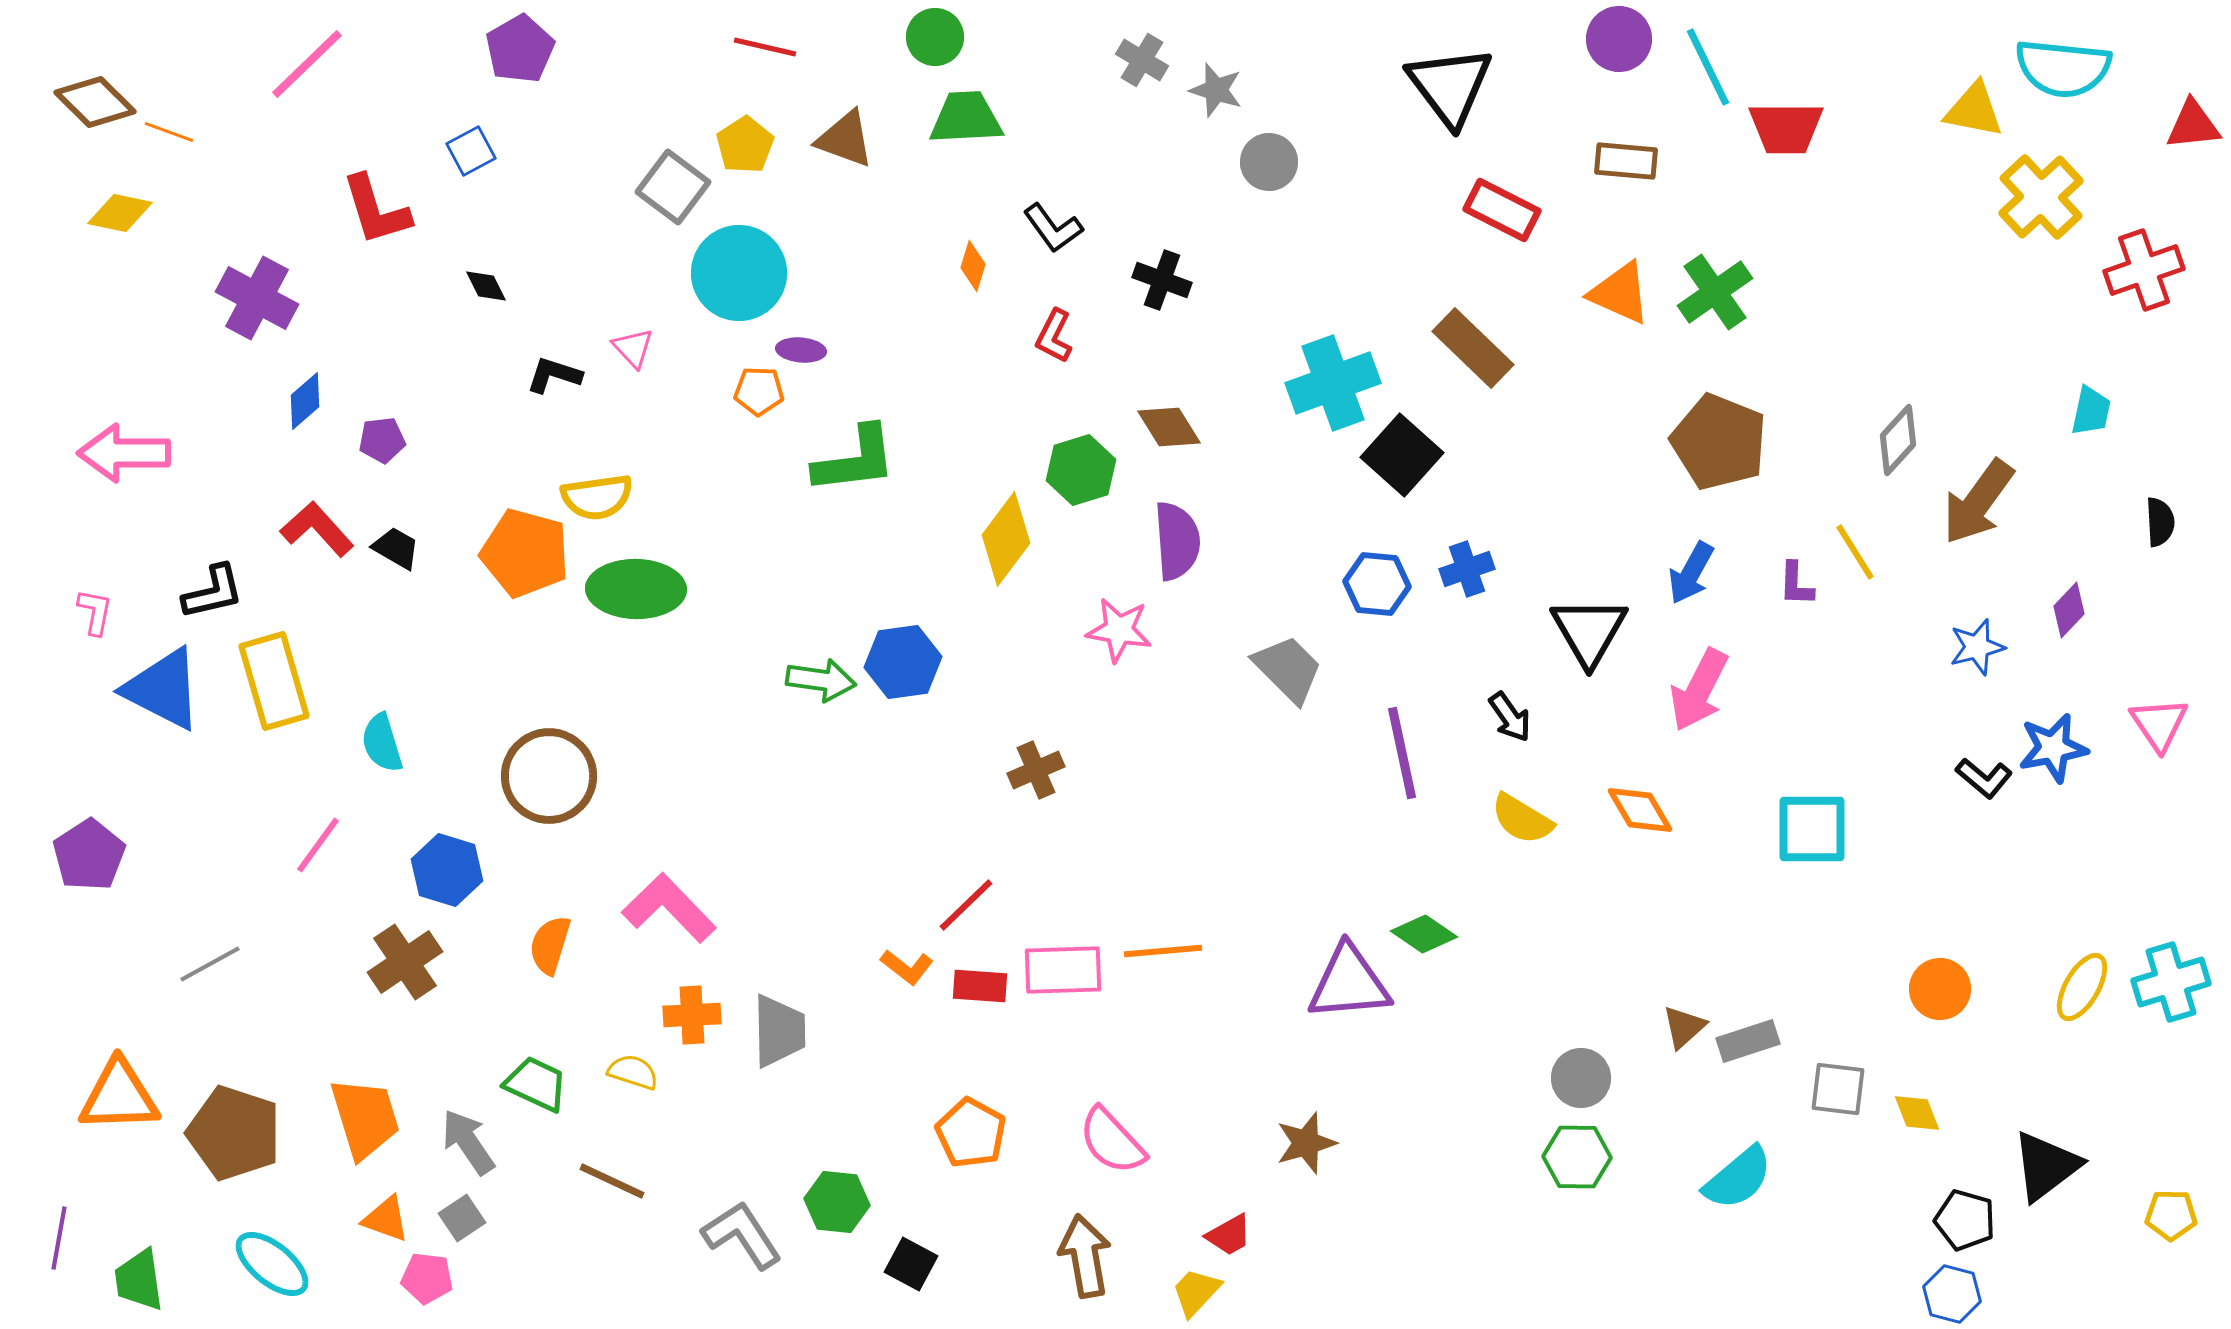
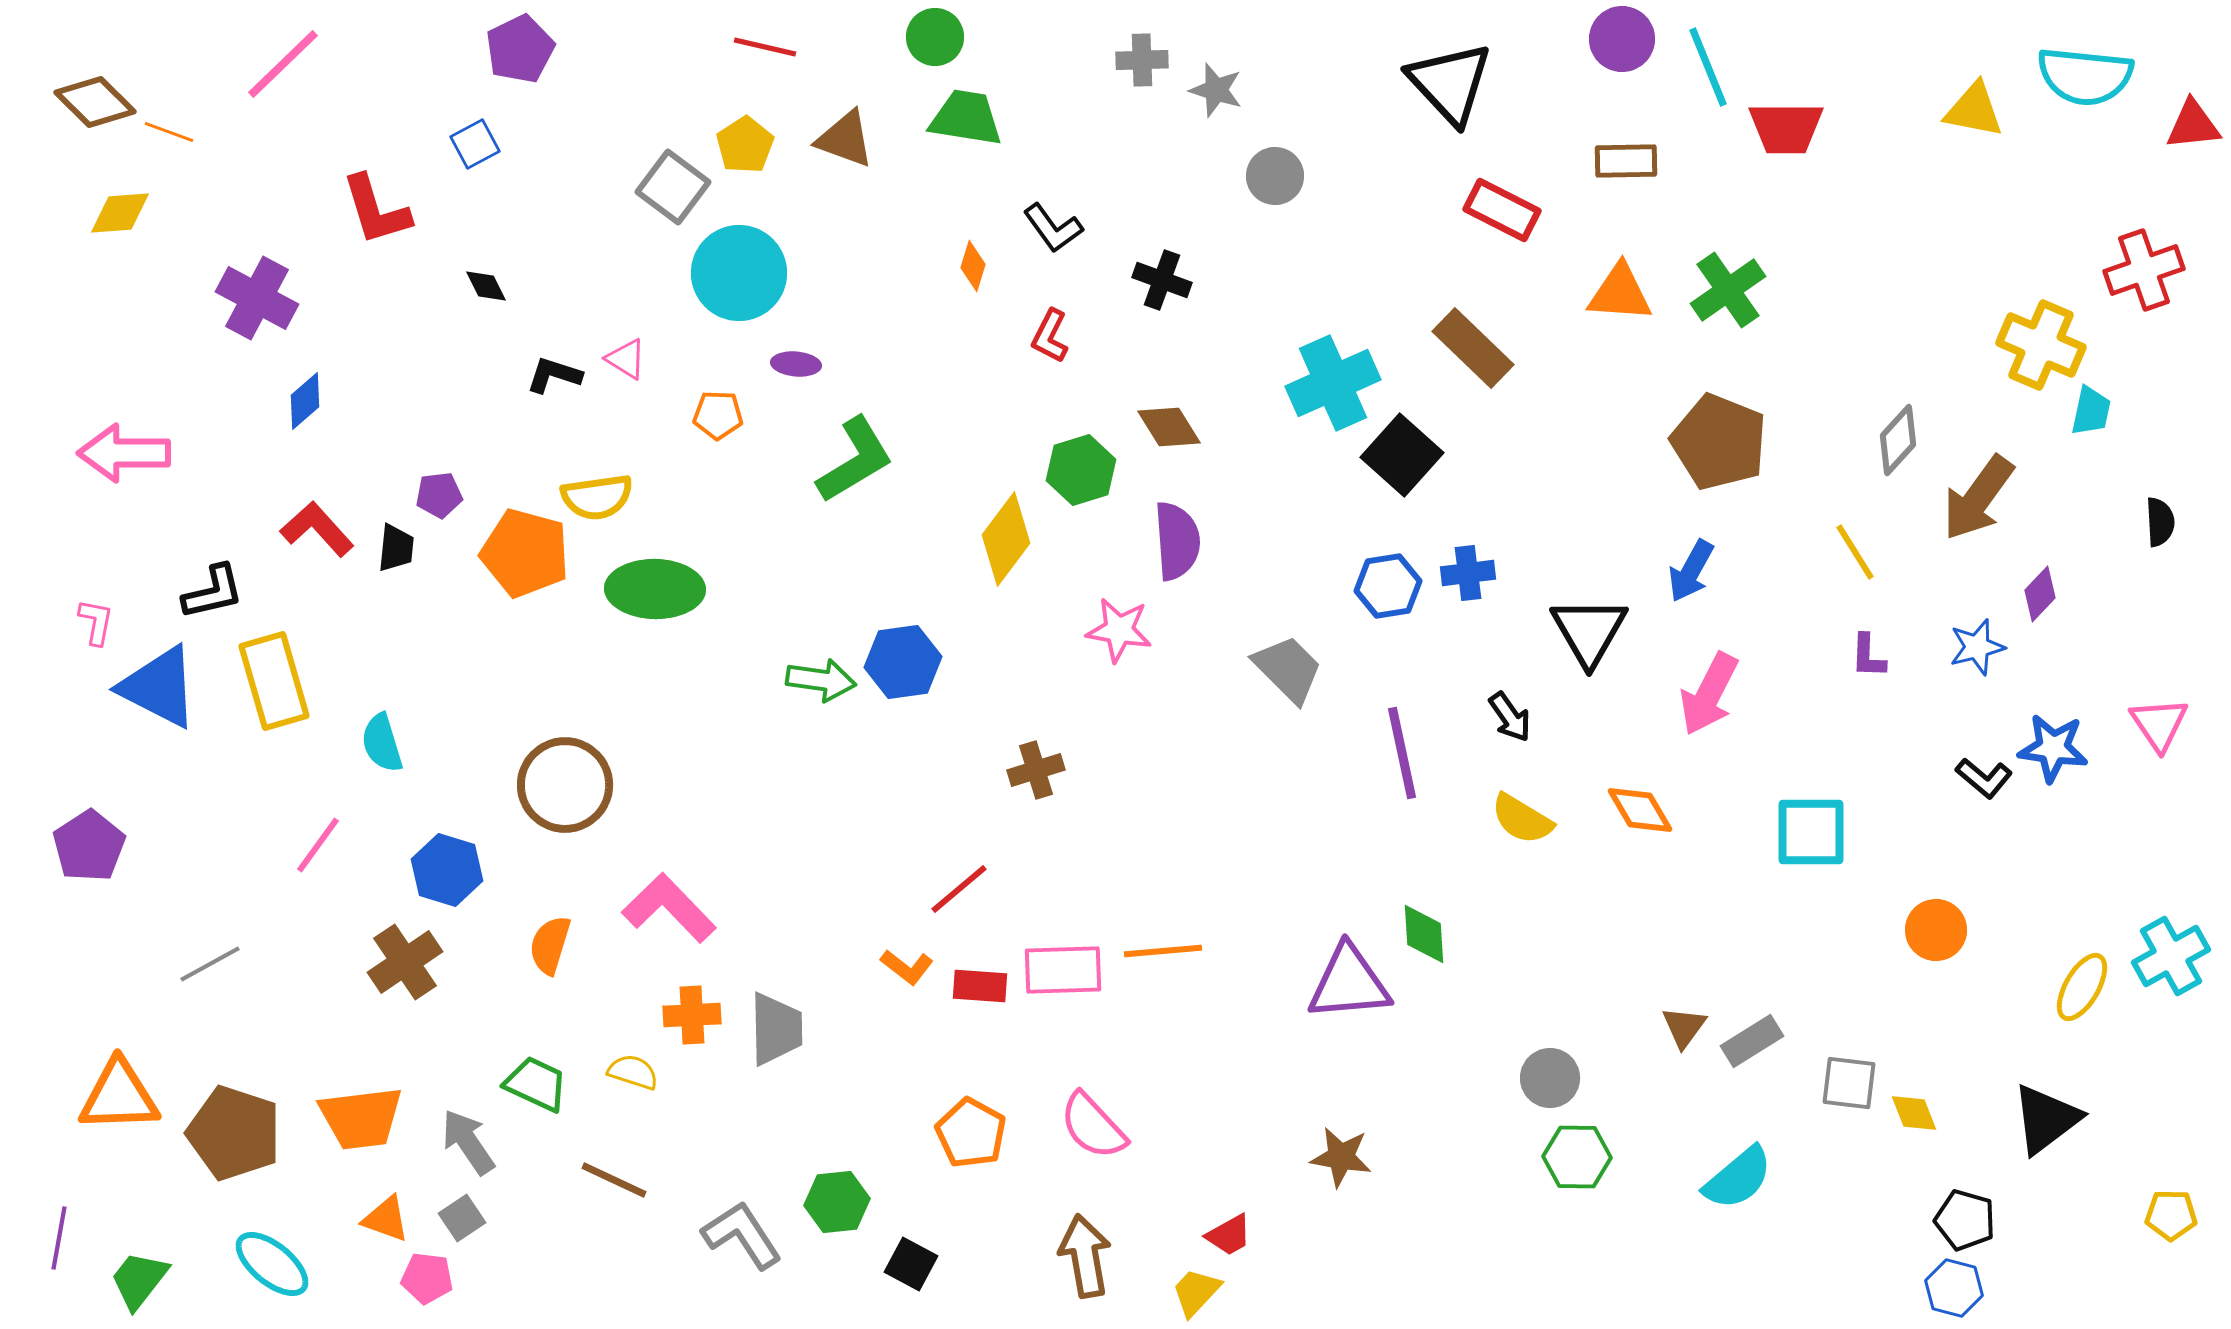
purple circle at (1619, 39): moved 3 px right
purple pentagon at (520, 49): rotated 4 degrees clockwise
gray cross at (1142, 60): rotated 33 degrees counterclockwise
pink line at (307, 64): moved 24 px left
cyan line at (1708, 67): rotated 4 degrees clockwise
cyan semicircle at (2063, 68): moved 22 px right, 8 px down
black triangle at (1450, 86): moved 3 px up; rotated 6 degrees counterclockwise
green trapezoid at (966, 118): rotated 12 degrees clockwise
blue square at (471, 151): moved 4 px right, 7 px up
brown rectangle at (1626, 161): rotated 6 degrees counterclockwise
gray circle at (1269, 162): moved 6 px right, 14 px down
yellow cross at (2041, 197): moved 148 px down; rotated 24 degrees counterclockwise
yellow diamond at (120, 213): rotated 16 degrees counterclockwise
green cross at (1715, 292): moved 13 px right, 2 px up
orange triangle at (1620, 293): rotated 20 degrees counterclockwise
red L-shape at (1054, 336): moved 4 px left
pink triangle at (633, 348): moved 7 px left, 11 px down; rotated 15 degrees counterclockwise
purple ellipse at (801, 350): moved 5 px left, 14 px down
cyan cross at (1333, 383): rotated 4 degrees counterclockwise
orange pentagon at (759, 391): moved 41 px left, 24 px down
purple pentagon at (382, 440): moved 57 px right, 55 px down
green L-shape at (855, 460): rotated 24 degrees counterclockwise
brown arrow at (1978, 502): moved 4 px up
black trapezoid at (396, 548): rotated 66 degrees clockwise
blue cross at (1467, 569): moved 1 px right, 4 px down; rotated 12 degrees clockwise
blue arrow at (1691, 573): moved 2 px up
blue hexagon at (1377, 584): moved 11 px right, 2 px down; rotated 14 degrees counterclockwise
purple L-shape at (1796, 584): moved 72 px right, 72 px down
green ellipse at (636, 589): moved 19 px right
purple diamond at (2069, 610): moved 29 px left, 16 px up
pink L-shape at (95, 612): moved 1 px right, 10 px down
blue triangle at (163, 689): moved 4 px left, 2 px up
pink arrow at (1699, 690): moved 10 px right, 4 px down
blue star at (2053, 748): rotated 18 degrees clockwise
brown cross at (1036, 770): rotated 6 degrees clockwise
brown circle at (549, 776): moved 16 px right, 9 px down
cyan square at (1812, 829): moved 1 px left, 3 px down
purple pentagon at (89, 855): moved 9 px up
red line at (966, 905): moved 7 px left, 16 px up; rotated 4 degrees clockwise
green diamond at (1424, 934): rotated 52 degrees clockwise
cyan cross at (2171, 982): moved 26 px up; rotated 12 degrees counterclockwise
orange circle at (1940, 989): moved 4 px left, 59 px up
brown triangle at (1684, 1027): rotated 12 degrees counterclockwise
gray trapezoid at (779, 1031): moved 3 px left, 2 px up
gray rectangle at (1748, 1041): moved 4 px right; rotated 14 degrees counterclockwise
gray circle at (1581, 1078): moved 31 px left
gray square at (1838, 1089): moved 11 px right, 6 px up
yellow diamond at (1917, 1113): moved 3 px left
orange trapezoid at (365, 1118): moved 4 px left; rotated 100 degrees clockwise
pink semicircle at (1112, 1141): moved 19 px left, 15 px up
brown star at (1306, 1143): moved 35 px right, 14 px down; rotated 26 degrees clockwise
black triangle at (2046, 1166): moved 47 px up
brown line at (612, 1181): moved 2 px right, 1 px up
green hexagon at (837, 1202): rotated 12 degrees counterclockwise
green trapezoid at (139, 1280): rotated 46 degrees clockwise
blue hexagon at (1952, 1294): moved 2 px right, 6 px up
